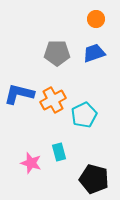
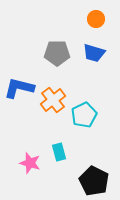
blue trapezoid: rotated 145 degrees counterclockwise
blue L-shape: moved 6 px up
orange cross: rotated 10 degrees counterclockwise
pink star: moved 1 px left
black pentagon: moved 2 px down; rotated 12 degrees clockwise
